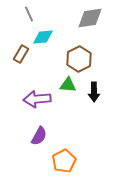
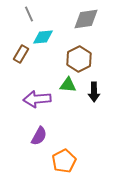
gray diamond: moved 4 px left, 1 px down
